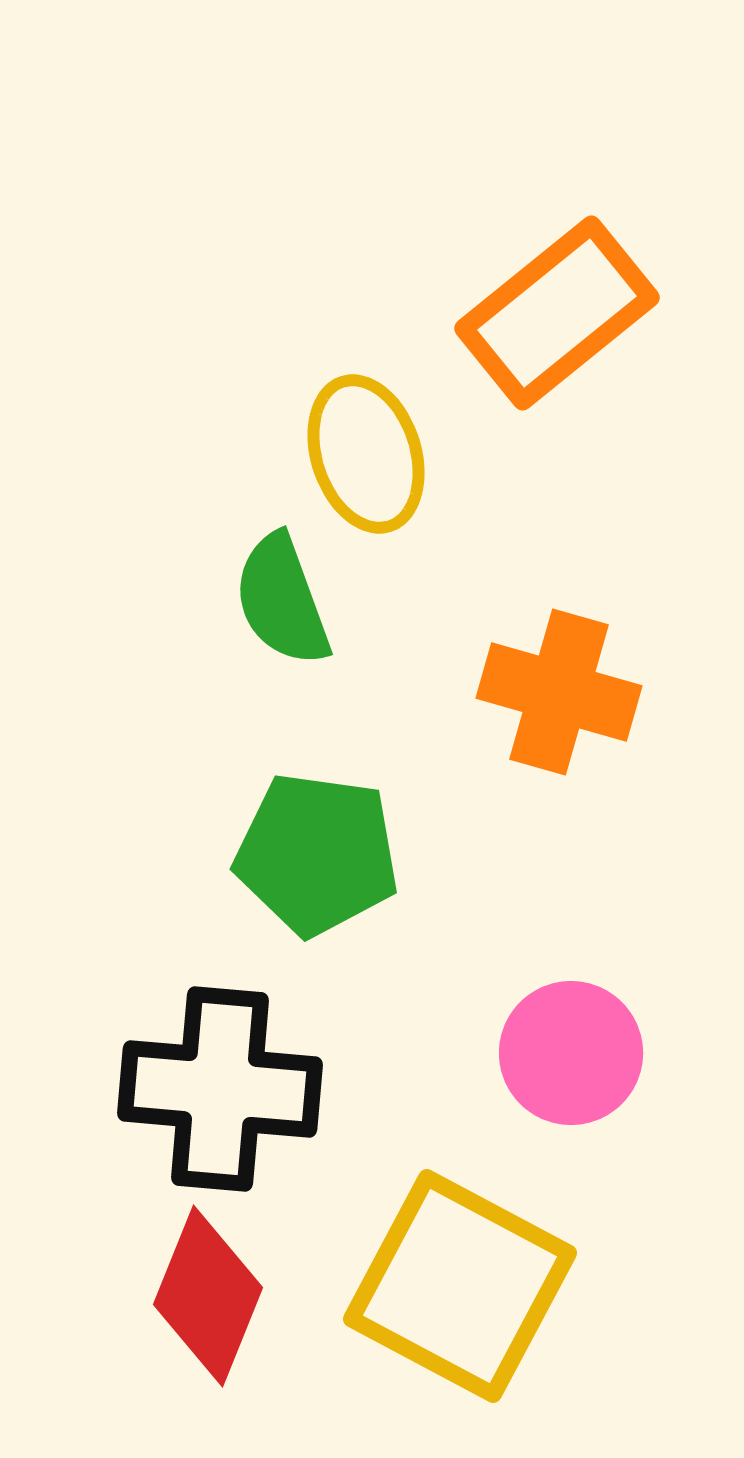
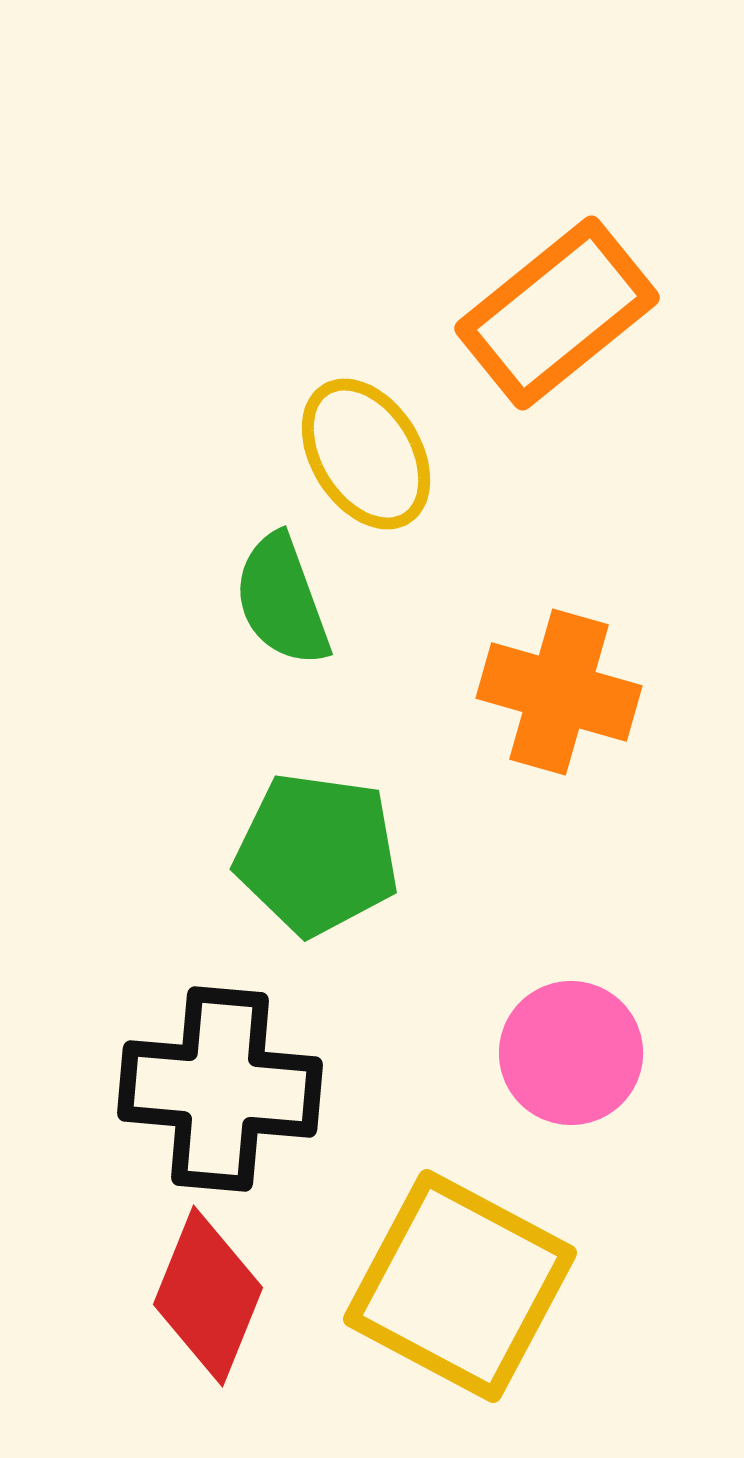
yellow ellipse: rotated 14 degrees counterclockwise
